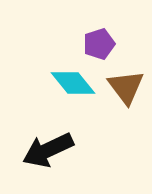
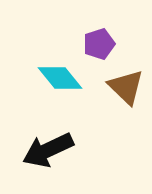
cyan diamond: moved 13 px left, 5 px up
brown triangle: rotated 9 degrees counterclockwise
